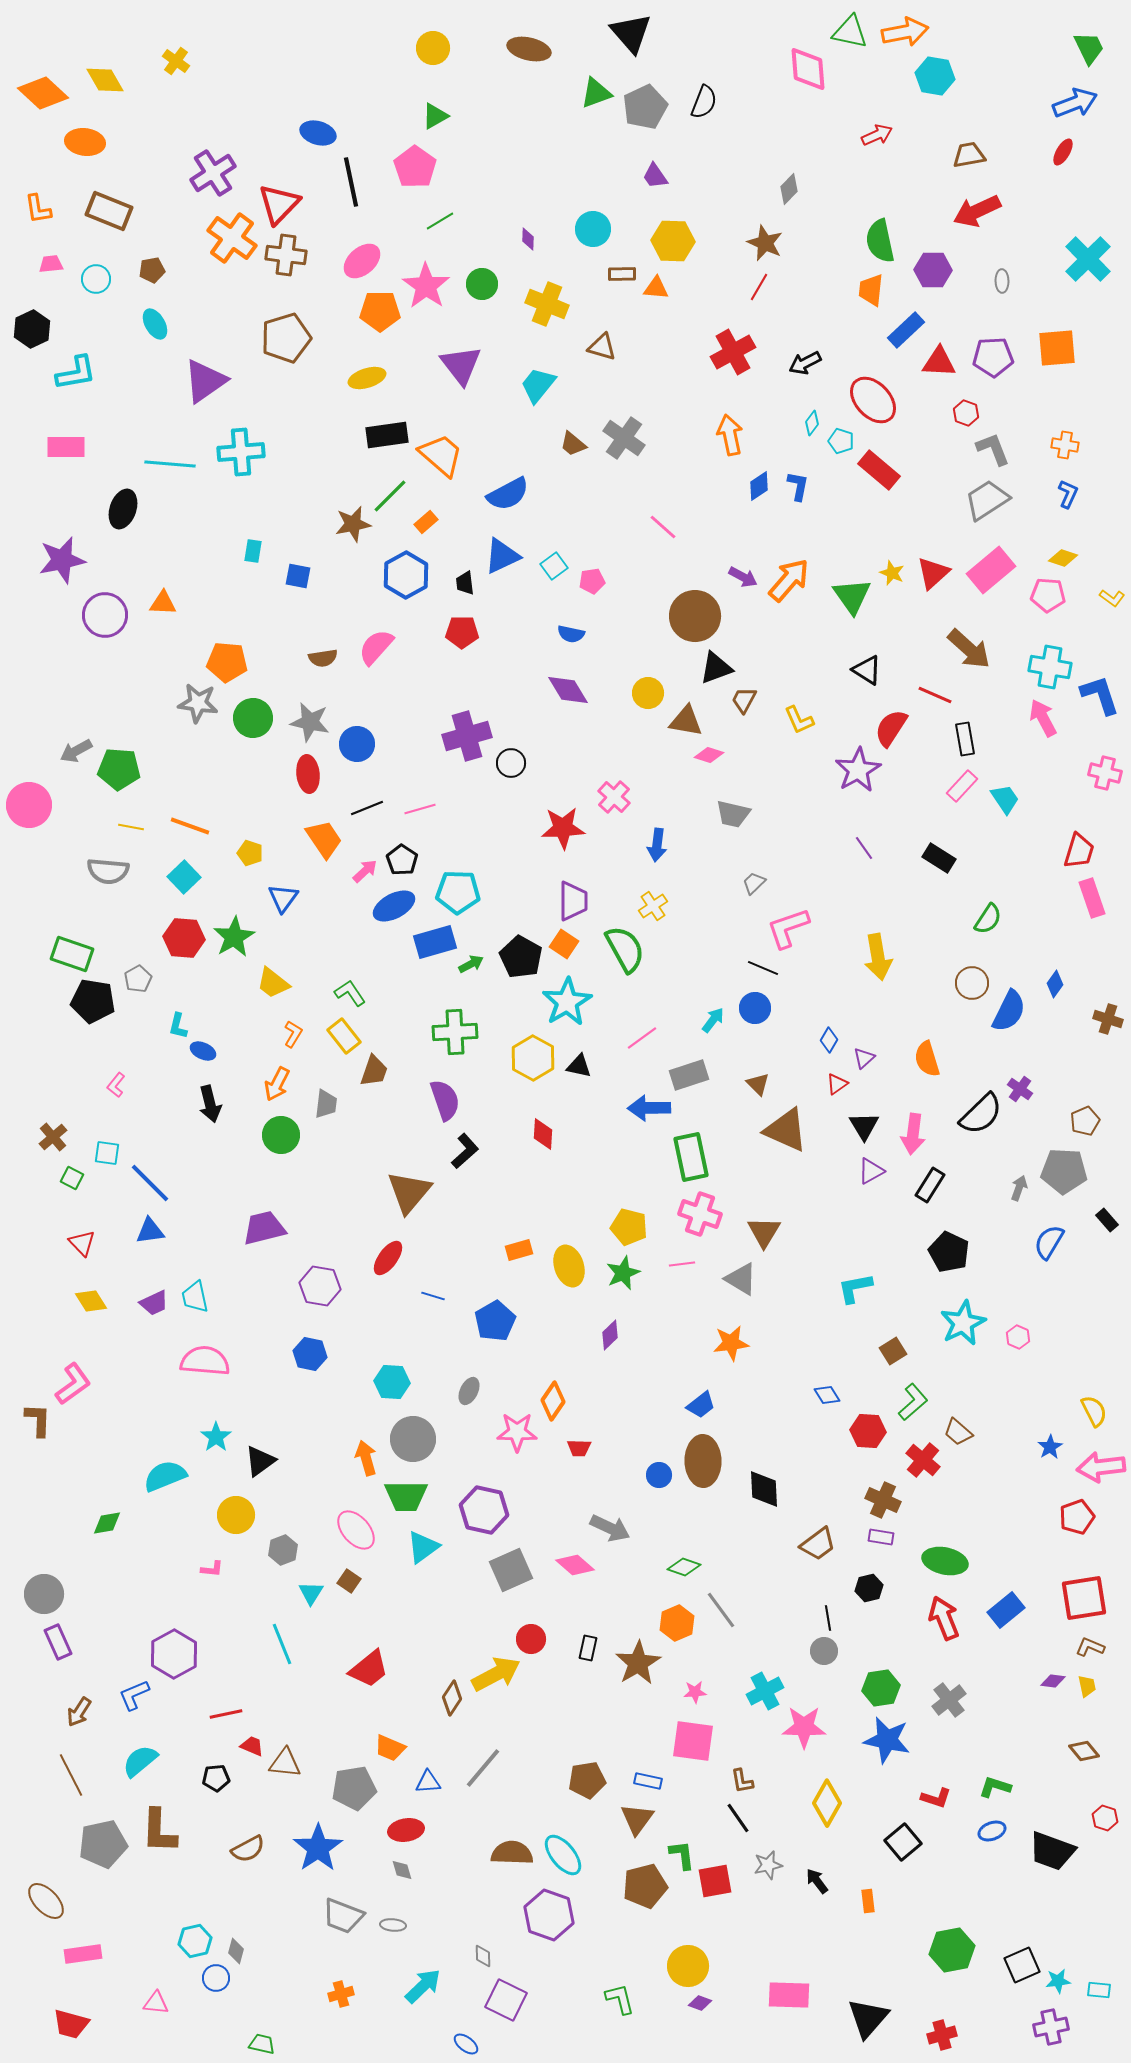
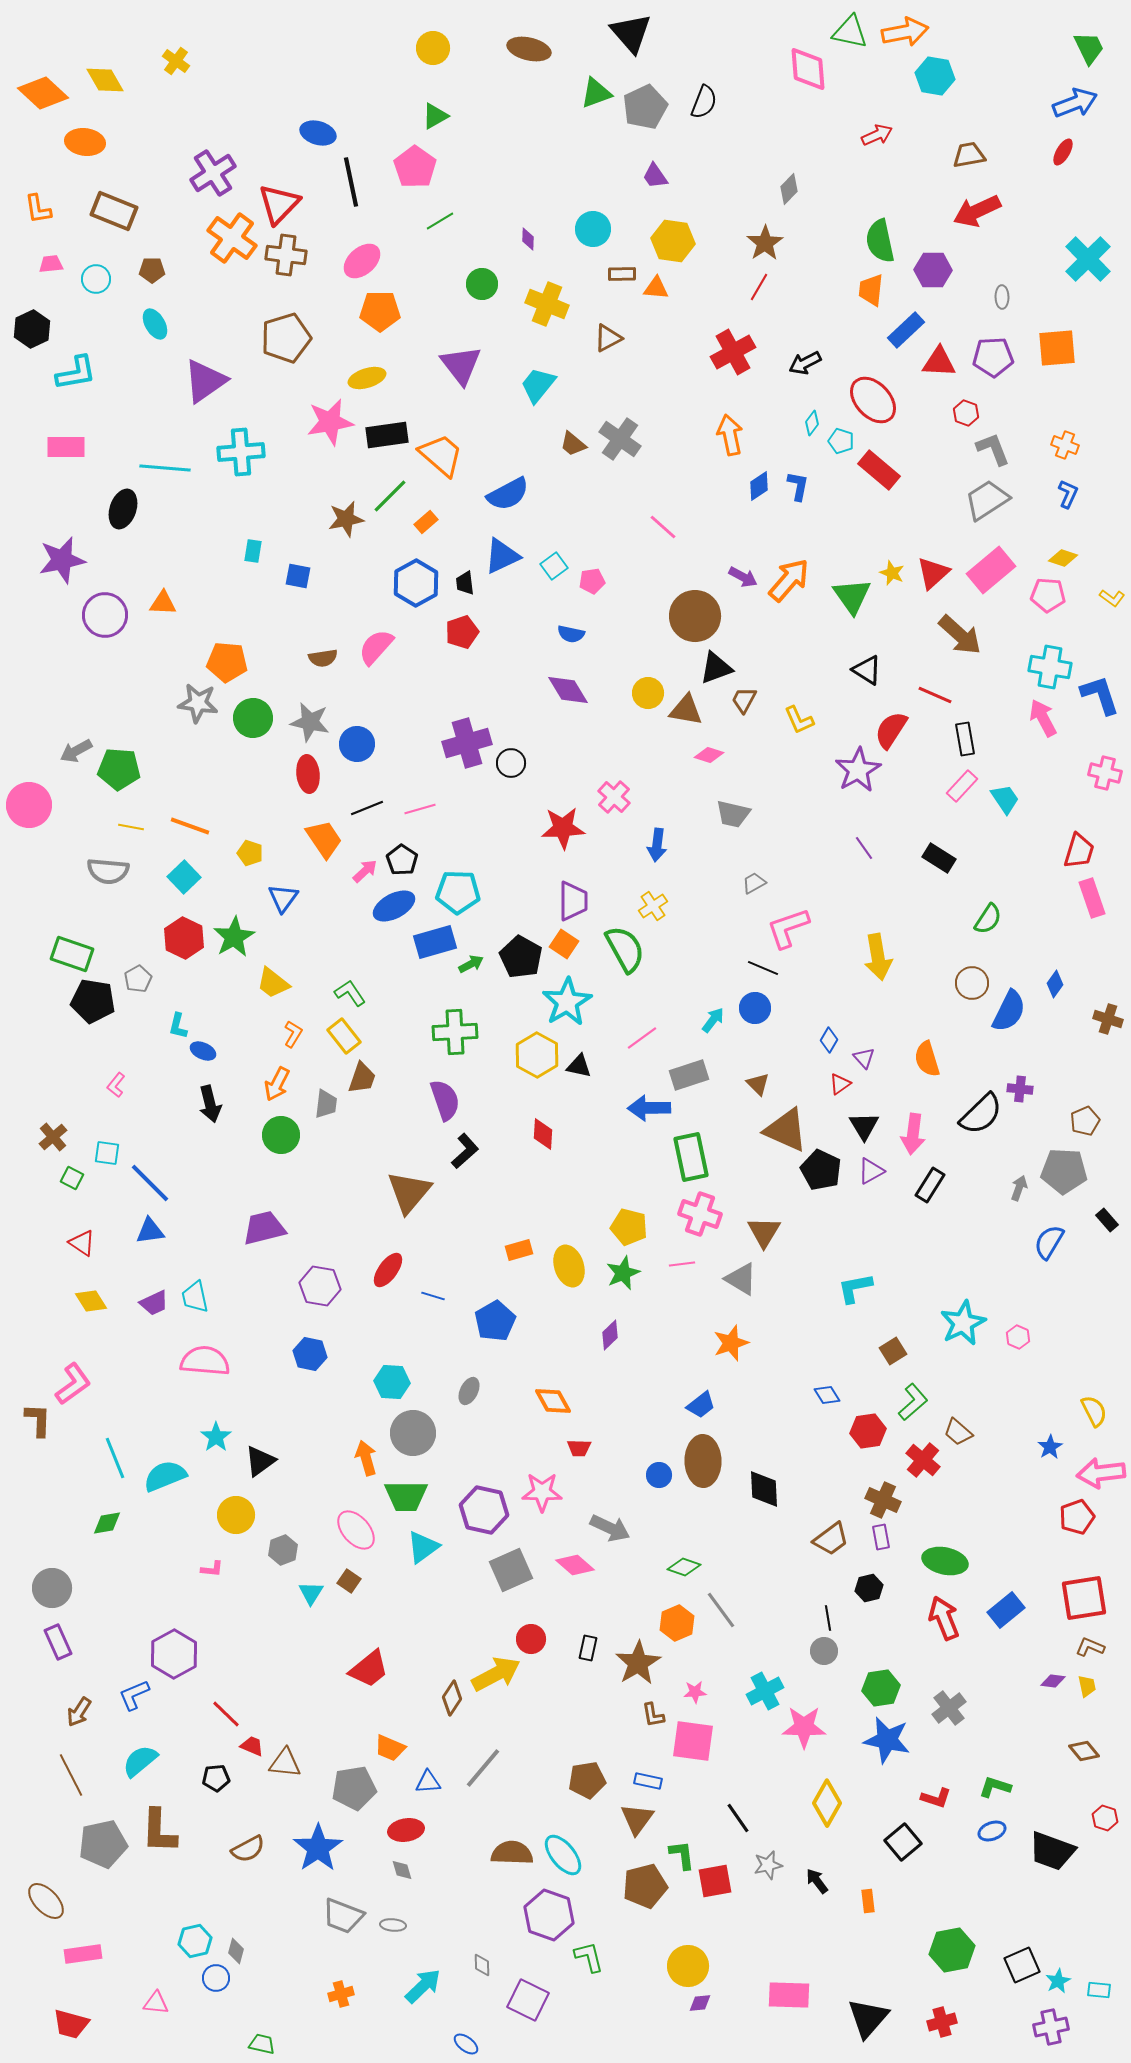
brown rectangle at (109, 211): moved 5 px right
yellow hexagon at (673, 241): rotated 6 degrees clockwise
brown star at (765, 243): rotated 15 degrees clockwise
brown pentagon at (152, 270): rotated 10 degrees clockwise
gray ellipse at (1002, 281): moved 16 px down
pink star at (426, 286): moved 96 px left, 136 px down; rotated 27 degrees clockwise
brown triangle at (602, 347): moved 6 px right, 9 px up; rotated 44 degrees counterclockwise
gray cross at (624, 438): moved 4 px left, 1 px down
orange cross at (1065, 445): rotated 12 degrees clockwise
cyan line at (170, 464): moved 5 px left, 4 px down
brown star at (353, 524): moved 7 px left, 5 px up
blue hexagon at (406, 575): moved 10 px right, 8 px down
red pentagon at (462, 632): rotated 20 degrees counterclockwise
brown arrow at (969, 649): moved 9 px left, 14 px up
brown triangle at (686, 721): moved 11 px up
red semicircle at (891, 728): moved 2 px down
purple cross at (467, 736): moved 7 px down
gray trapezoid at (754, 883): rotated 15 degrees clockwise
red hexagon at (184, 938): rotated 21 degrees clockwise
yellow hexagon at (533, 1058): moved 4 px right, 3 px up
purple triangle at (864, 1058): rotated 30 degrees counterclockwise
brown trapezoid at (374, 1071): moved 12 px left, 7 px down
red triangle at (837, 1084): moved 3 px right
purple cross at (1020, 1089): rotated 30 degrees counterclockwise
red triangle at (82, 1243): rotated 12 degrees counterclockwise
black pentagon at (949, 1252): moved 128 px left, 82 px up
red ellipse at (388, 1258): moved 12 px down
orange star at (731, 1343): rotated 12 degrees counterclockwise
orange diamond at (553, 1401): rotated 63 degrees counterclockwise
red hexagon at (868, 1431): rotated 12 degrees counterclockwise
pink star at (517, 1432): moved 25 px right, 60 px down
gray circle at (413, 1439): moved 6 px up
pink arrow at (1101, 1467): moved 6 px down
purple rectangle at (881, 1537): rotated 70 degrees clockwise
brown trapezoid at (818, 1544): moved 13 px right, 5 px up
gray circle at (44, 1594): moved 8 px right, 6 px up
cyan line at (282, 1644): moved 167 px left, 186 px up
gray cross at (949, 1700): moved 8 px down
red line at (226, 1714): rotated 56 degrees clockwise
brown L-shape at (742, 1781): moved 89 px left, 66 px up
gray diamond at (483, 1956): moved 1 px left, 9 px down
cyan star at (1058, 1981): rotated 20 degrees counterclockwise
green L-shape at (620, 1999): moved 31 px left, 42 px up
purple square at (506, 2000): moved 22 px right
purple diamond at (700, 2003): rotated 25 degrees counterclockwise
red cross at (942, 2035): moved 13 px up
